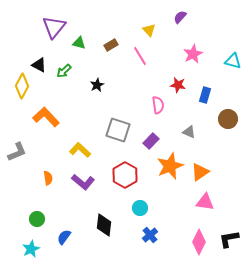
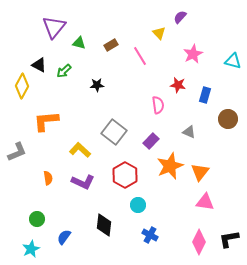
yellow triangle: moved 10 px right, 3 px down
black star: rotated 24 degrees clockwise
orange L-shape: moved 4 px down; rotated 52 degrees counterclockwise
gray square: moved 4 px left, 2 px down; rotated 20 degrees clockwise
orange triangle: rotated 18 degrees counterclockwise
purple L-shape: rotated 15 degrees counterclockwise
cyan circle: moved 2 px left, 3 px up
blue cross: rotated 21 degrees counterclockwise
